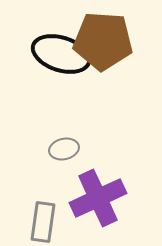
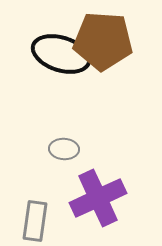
gray ellipse: rotated 16 degrees clockwise
gray rectangle: moved 8 px left, 1 px up
